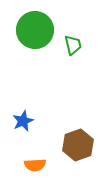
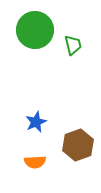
blue star: moved 13 px right, 1 px down
orange semicircle: moved 3 px up
